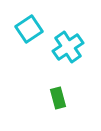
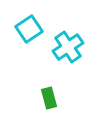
green rectangle: moved 9 px left
